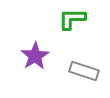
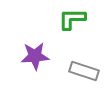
purple star: rotated 28 degrees clockwise
